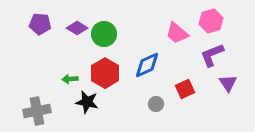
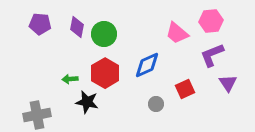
pink hexagon: rotated 10 degrees clockwise
purple diamond: moved 1 px up; rotated 70 degrees clockwise
gray cross: moved 4 px down
